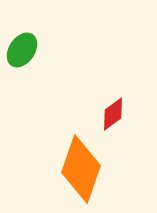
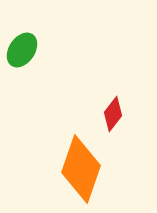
red diamond: rotated 16 degrees counterclockwise
